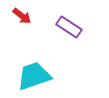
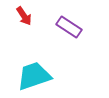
red arrow: moved 2 px right; rotated 18 degrees clockwise
